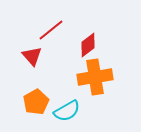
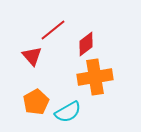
red line: moved 2 px right
red diamond: moved 2 px left, 1 px up
cyan semicircle: moved 1 px right, 1 px down
